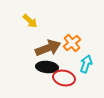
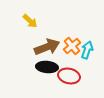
orange cross: moved 3 px down
brown arrow: moved 1 px left, 1 px up
cyan arrow: moved 1 px right, 14 px up
red ellipse: moved 5 px right, 2 px up
